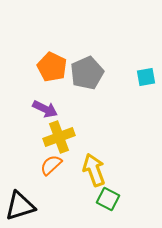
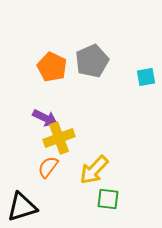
gray pentagon: moved 5 px right, 12 px up
purple arrow: moved 9 px down
yellow cross: moved 1 px down
orange semicircle: moved 3 px left, 2 px down; rotated 10 degrees counterclockwise
yellow arrow: rotated 116 degrees counterclockwise
green square: rotated 20 degrees counterclockwise
black triangle: moved 2 px right, 1 px down
